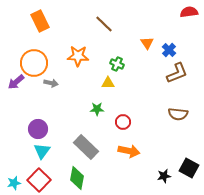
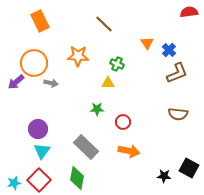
black star: rotated 16 degrees clockwise
